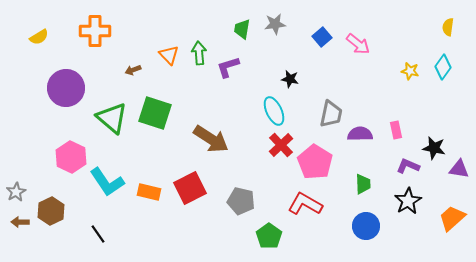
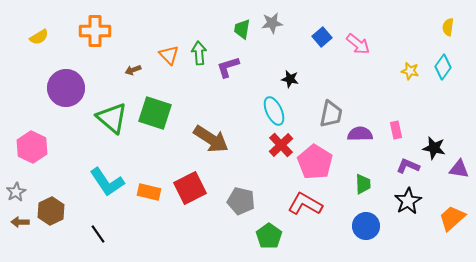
gray star at (275, 24): moved 3 px left, 1 px up
pink hexagon at (71, 157): moved 39 px left, 10 px up
